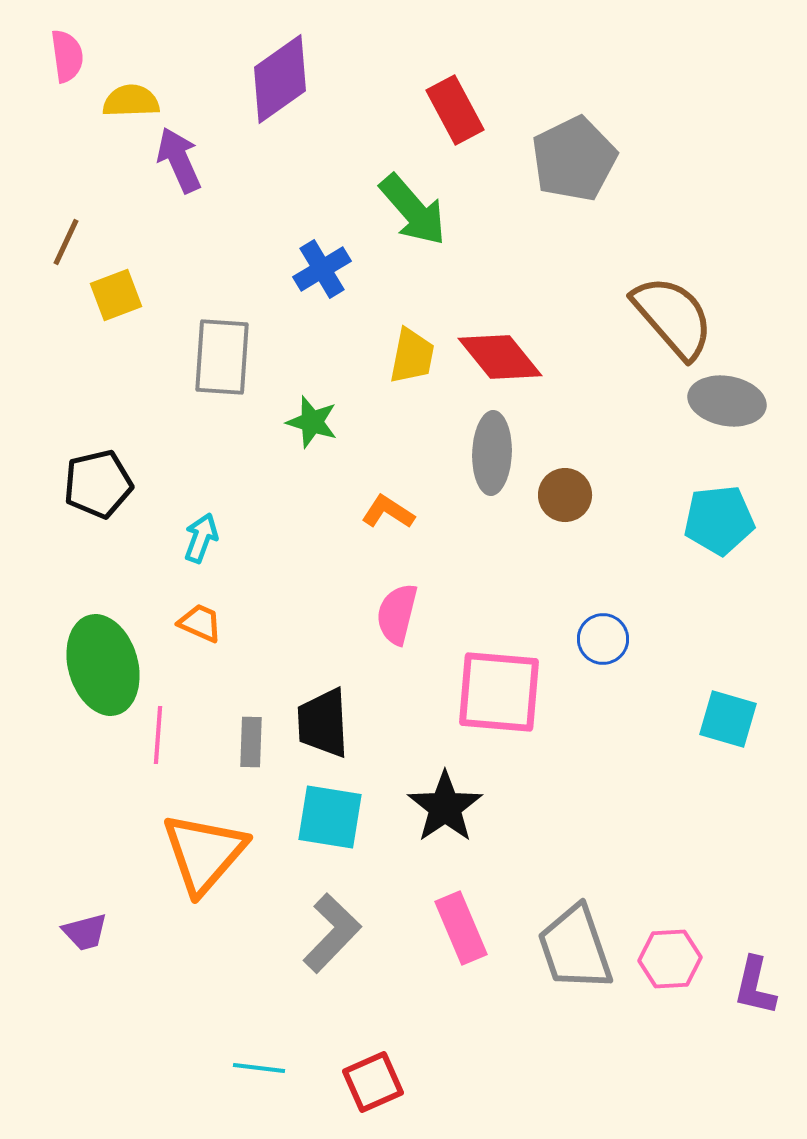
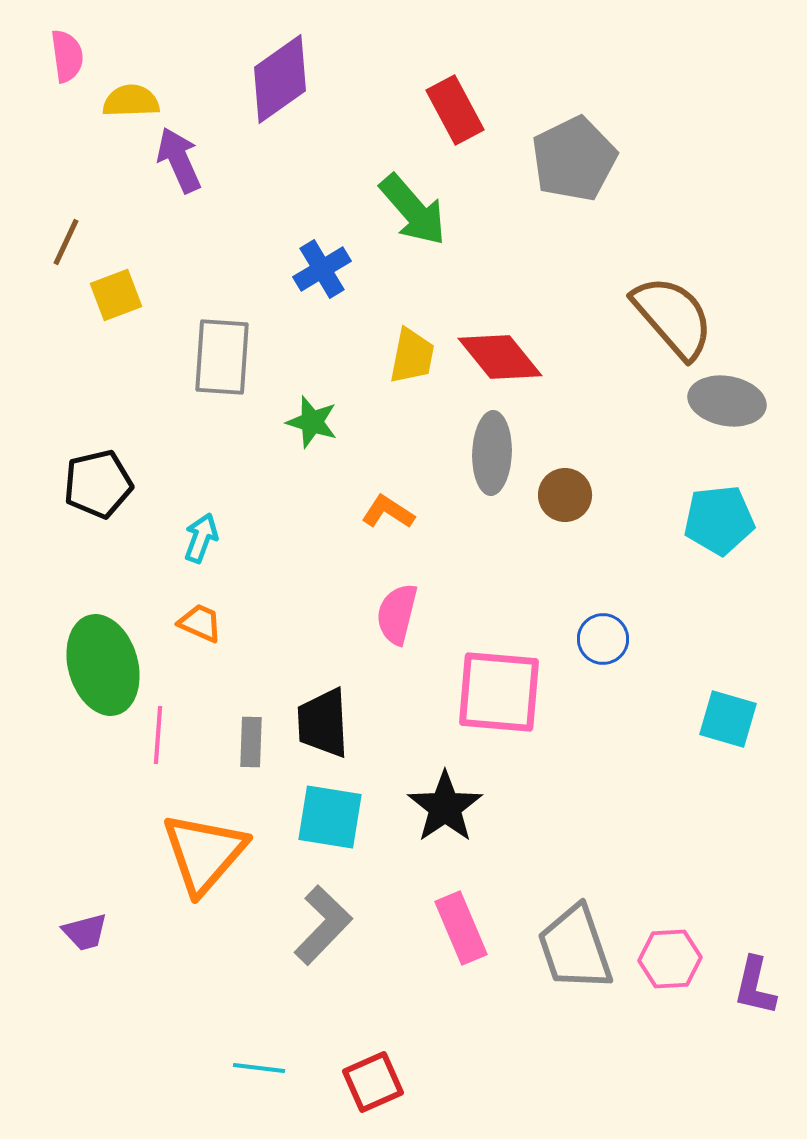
gray L-shape at (332, 933): moved 9 px left, 8 px up
